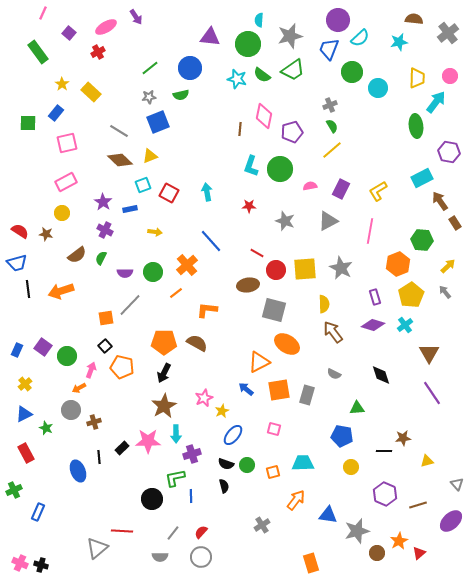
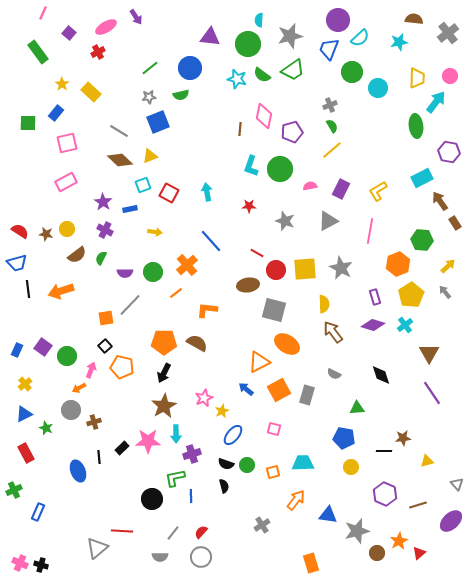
yellow circle at (62, 213): moved 5 px right, 16 px down
orange square at (279, 390): rotated 20 degrees counterclockwise
blue pentagon at (342, 436): moved 2 px right, 2 px down
